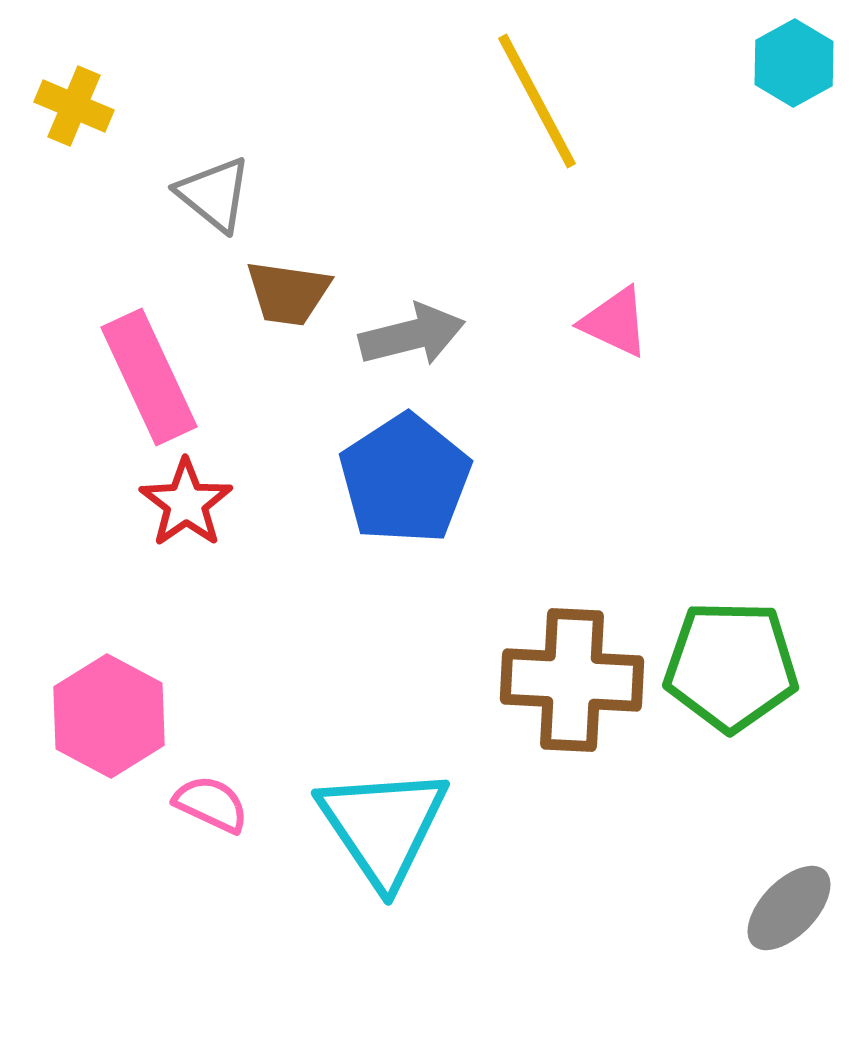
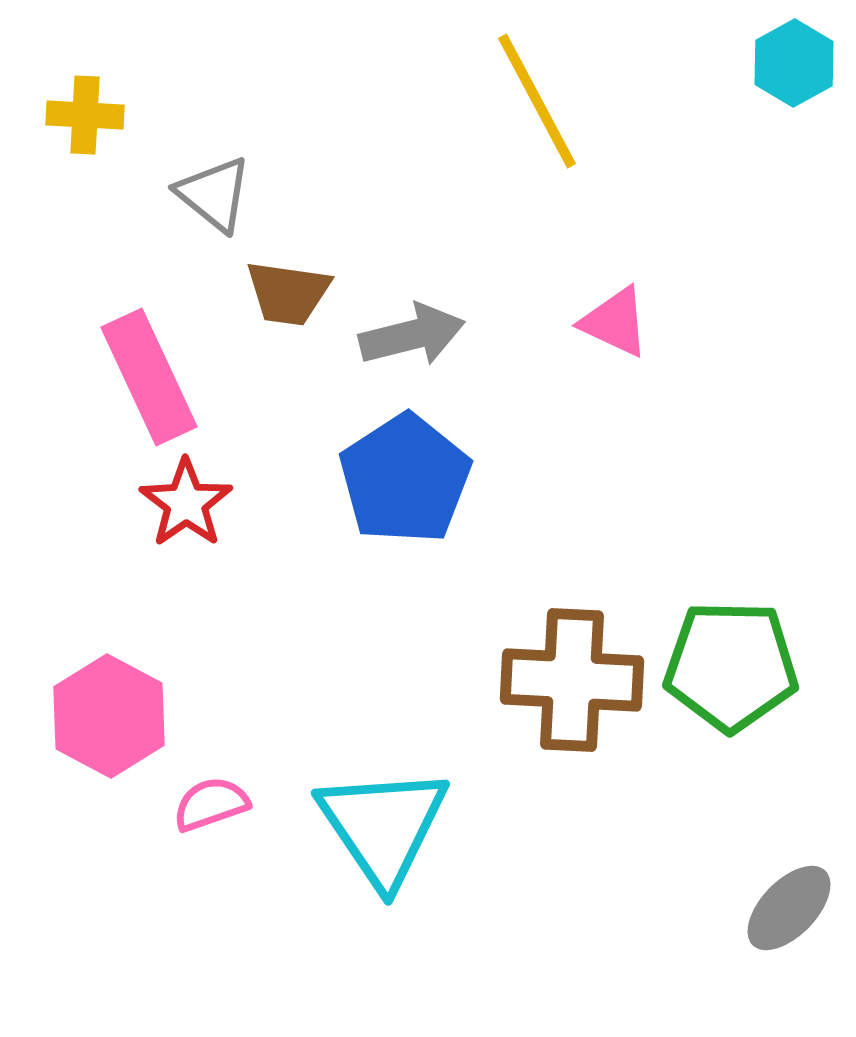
yellow cross: moved 11 px right, 9 px down; rotated 20 degrees counterclockwise
pink semicircle: rotated 44 degrees counterclockwise
